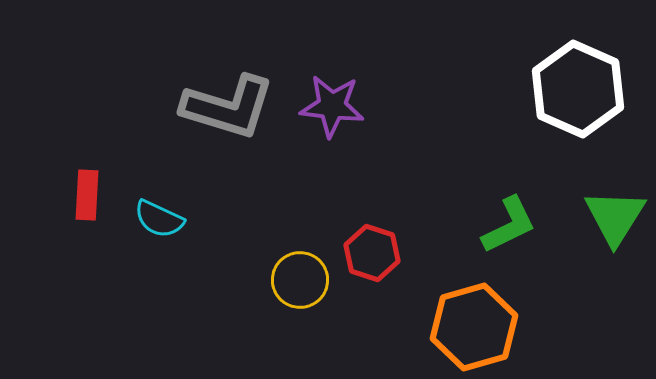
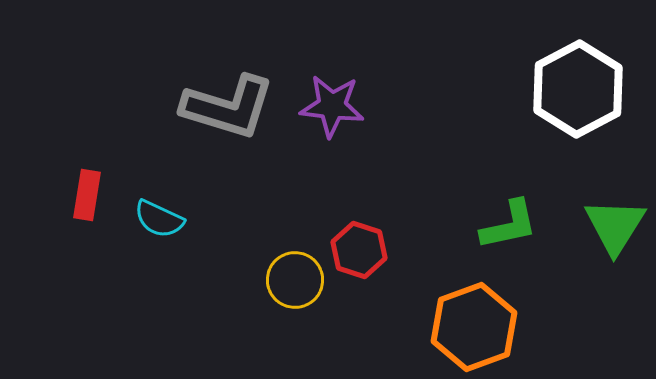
white hexagon: rotated 8 degrees clockwise
red rectangle: rotated 6 degrees clockwise
green triangle: moved 9 px down
green L-shape: rotated 14 degrees clockwise
red hexagon: moved 13 px left, 3 px up
yellow circle: moved 5 px left
orange hexagon: rotated 4 degrees counterclockwise
